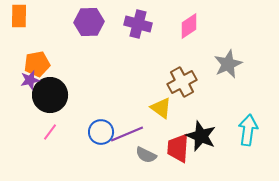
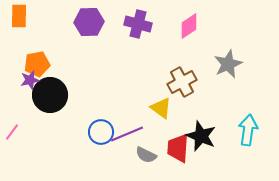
pink line: moved 38 px left
